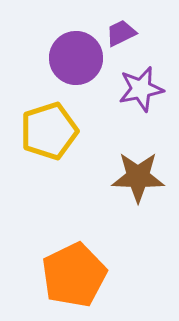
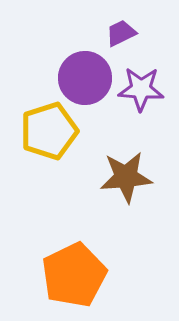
purple circle: moved 9 px right, 20 px down
purple star: rotated 15 degrees clockwise
brown star: moved 12 px left; rotated 6 degrees counterclockwise
